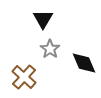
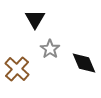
black triangle: moved 8 px left
brown cross: moved 7 px left, 8 px up
